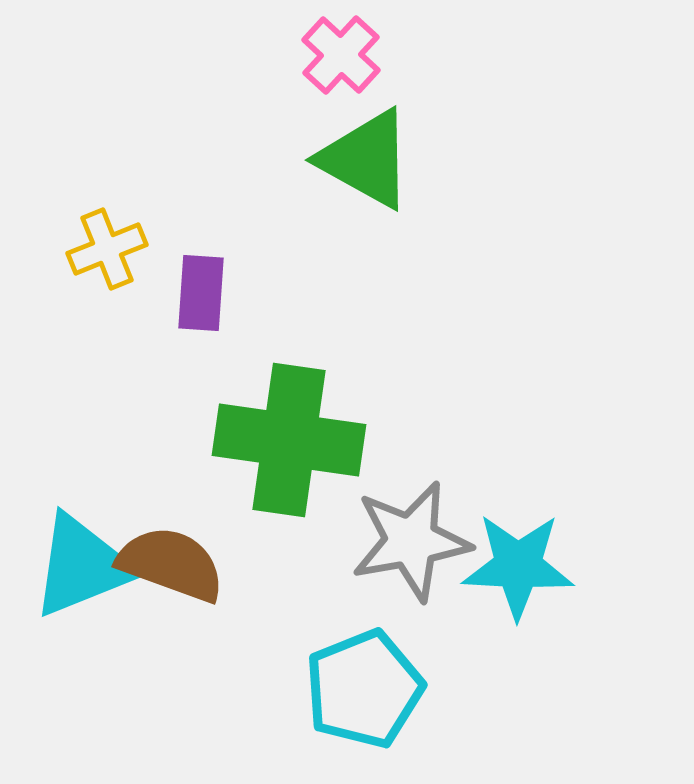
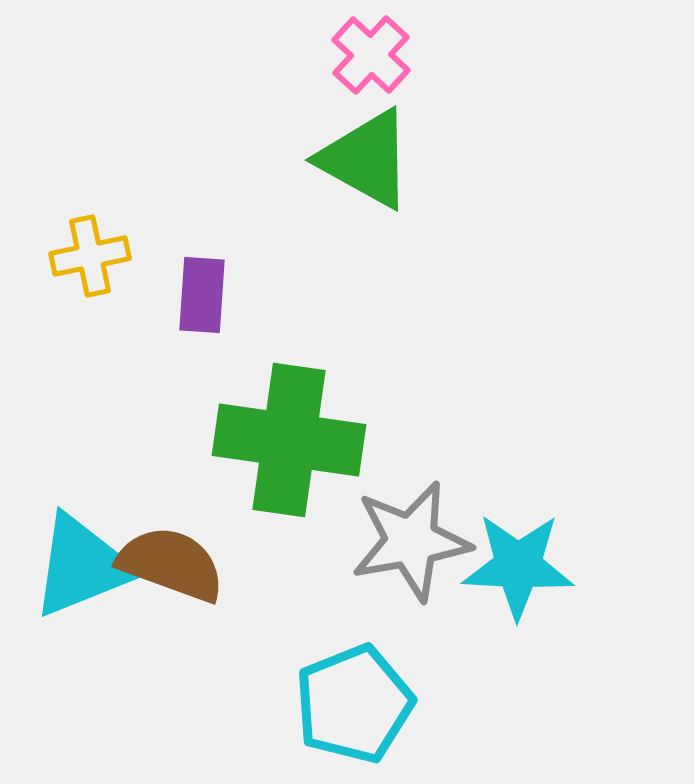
pink cross: moved 30 px right
yellow cross: moved 17 px left, 7 px down; rotated 10 degrees clockwise
purple rectangle: moved 1 px right, 2 px down
cyan pentagon: moved 10 px left, 15 px down
